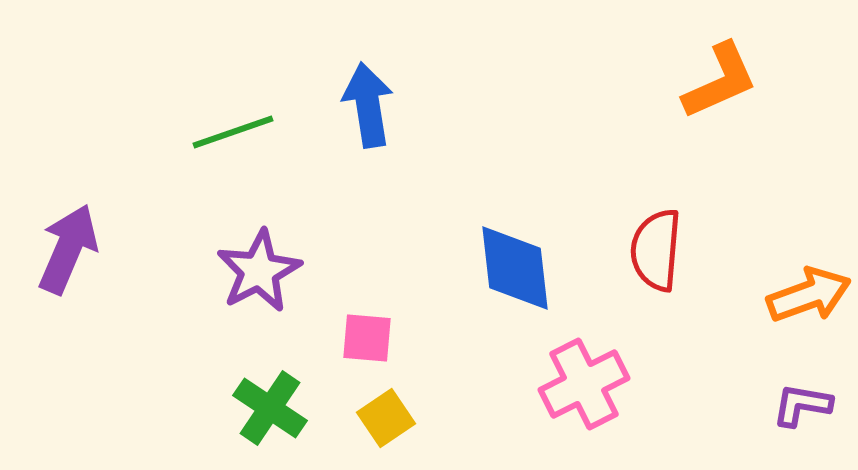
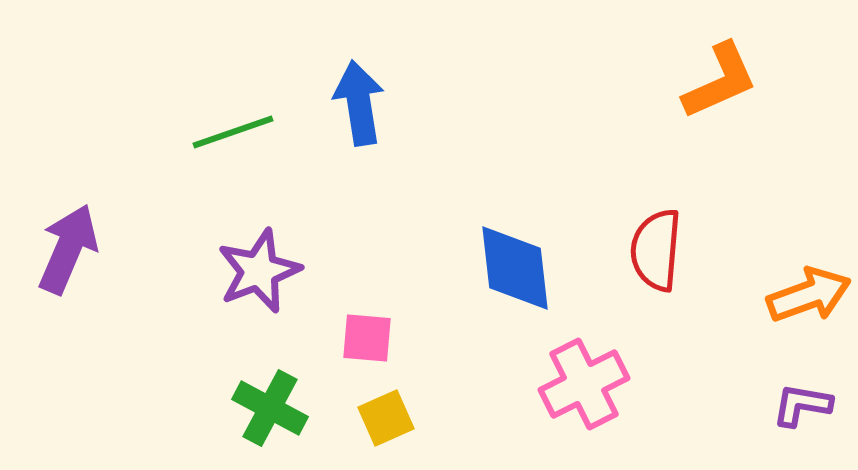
blue arrow: moved 9 px left, 2 px up
purple star: rotated 6 degrees clockwise
green cross: rotated 6 degrees counterclockwise
yellow square: rotated 10 degrees clockwise
